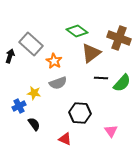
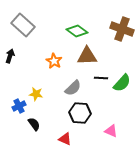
brown cross: moved 3 px right, 9 px up
gray rectangle: moved 8 px left, 19 px up
brown triangle: moved 4 px left, 3 px down; rotated 35 degrees clockwise
gray semicircle: moved 15 px right, 5 px down; rotated 24 degrees counterclockwise
yellow star: moved 2 px right, 1 px down
pink triangle: rotated 32 degrees counterclockwise
